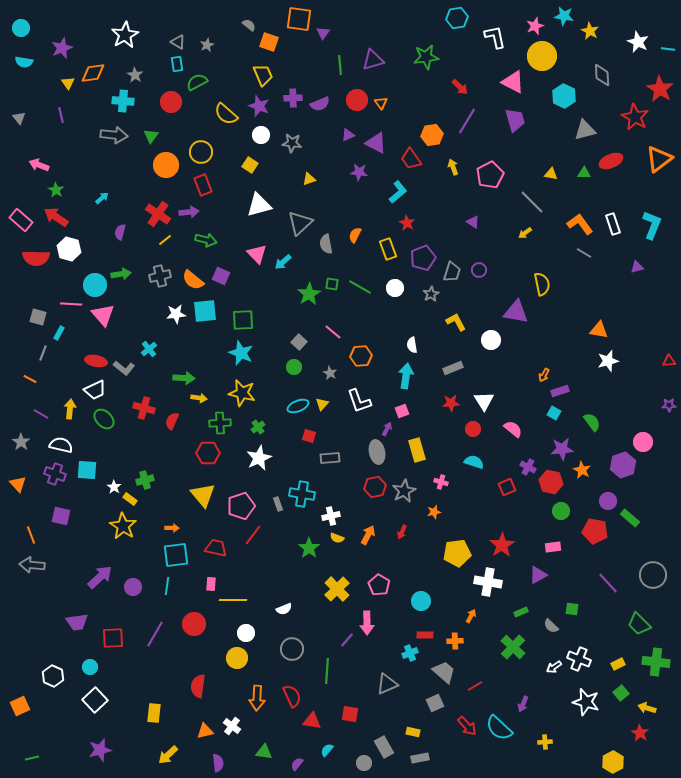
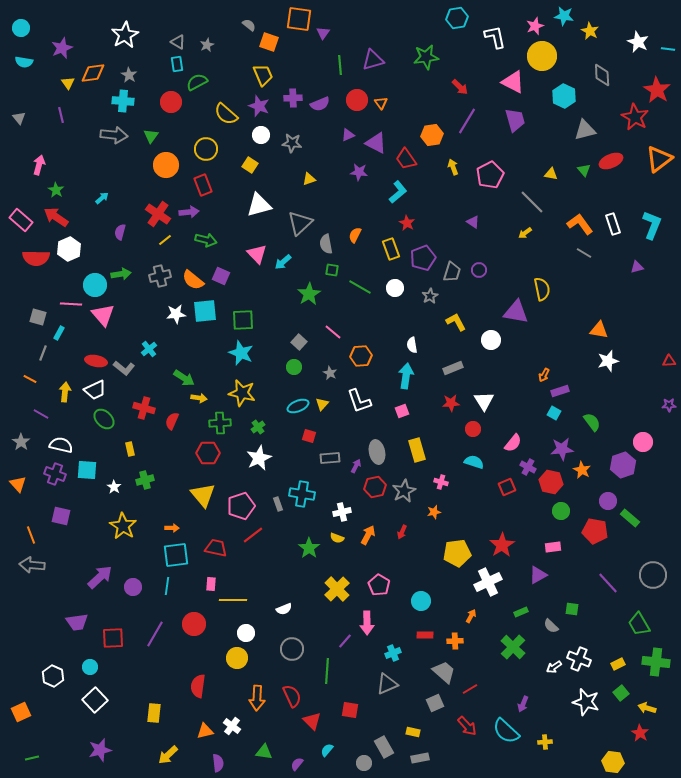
gray star at (135, 75): moved 6 px left
red star at (660, 89): moved 3 px left, 1 px down
yellow circle at (201, 152): moved 5 px right, 3 px up
red trapezoid at (411, 159): moved 5 px left
pink arrow at (39, 165): rotated 84 degrees clockwise
green triangle at (584, 173): moved 3 px up; rotated 48 degrees clockwise
white hexagon at (69, 249): rotated 20 degrees clockwise
yellow rectangle at (388, 249): moved 3 px right
green square at (332, 284): moved 14 px up
yellow semicircle at (542, 284): moved 5 px down
gray star at (431, 294): moved 1 px left, 2 px down
green arrow at (184, 378): rotated 30 degrees clockwise
yellow arrow at (70, 409): moved 5 px left, 17 px up
purple arrow at (387, 429): moved 31 px left, 37 px down
pink semicircle at (513, 429): moved 14 px down; rotated 90 degrees clockwise
yellow rectangle at (130, 499): moved 50 px up; rotated 40 degrees clockwise
white cross at (331, 516): moved 11 px right, 4 px up
red line at (253, 535): rotated 15 degrees clockwise
white cross at (488, 582): rotated 36 degrees counterclockwise
green trapezoid at (639, 624): rotated 15 degrees clockwise
purple line at (347, 640): moved 2 px left, 1 px down
cyan cross at (410, 653): moved 17 px left
red line at (475, 686): moved 5 px left, 3 px down
orange square at (20, 706): moved 1 px right, 6 px down
red square at (350, 714): moved 4 px up
red triangle at (312, 721): rotated 36 degrees clockwise
cyan semicircle at (499, 728): moved 7 px right, 3 px down
yellow hexagon at (613, 762): rotated 25 degrees counterclockwise
